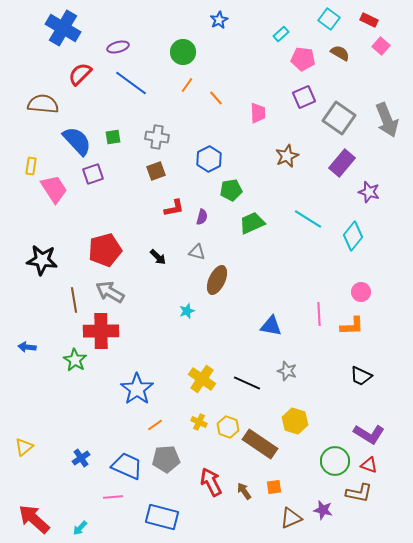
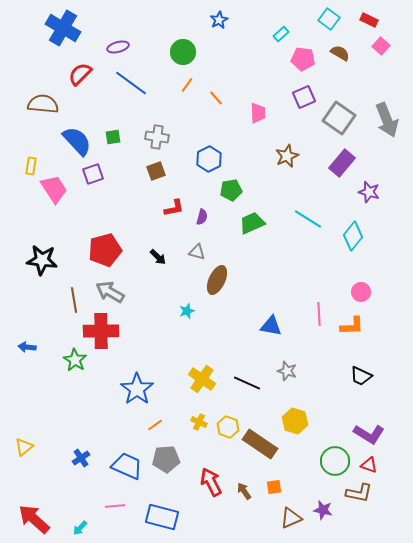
pink line at (113, 497): moved 2 px right, 9 px down
